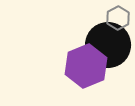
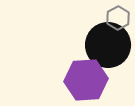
purple hexagon: moved 14 px down; rotated 18 degrees clockwise
